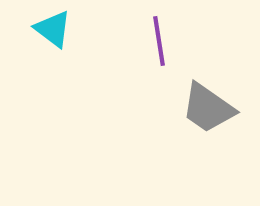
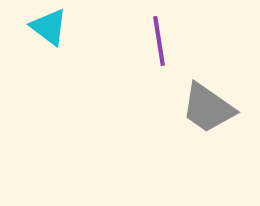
cyan triangle: moved 4 px left, 2 px up
